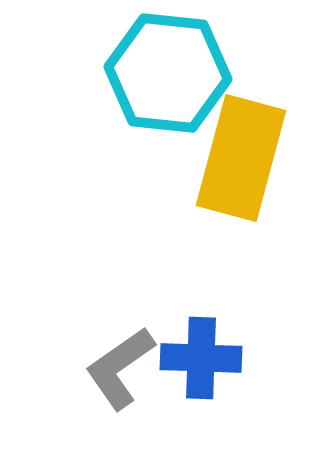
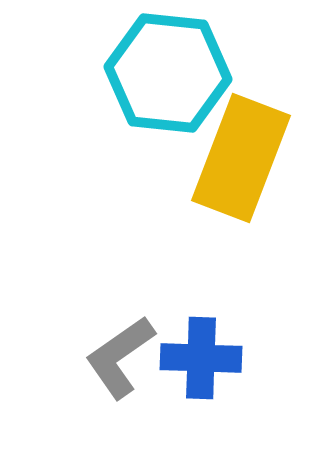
yellow rectangle: rotated 6 degrees clockwise
gray L-shape: moved 11 px up
